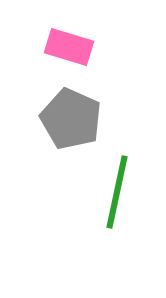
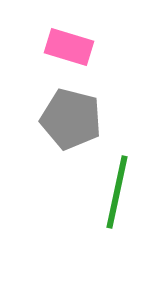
gray pentagon: rotated 10 degrees counterclockwise
